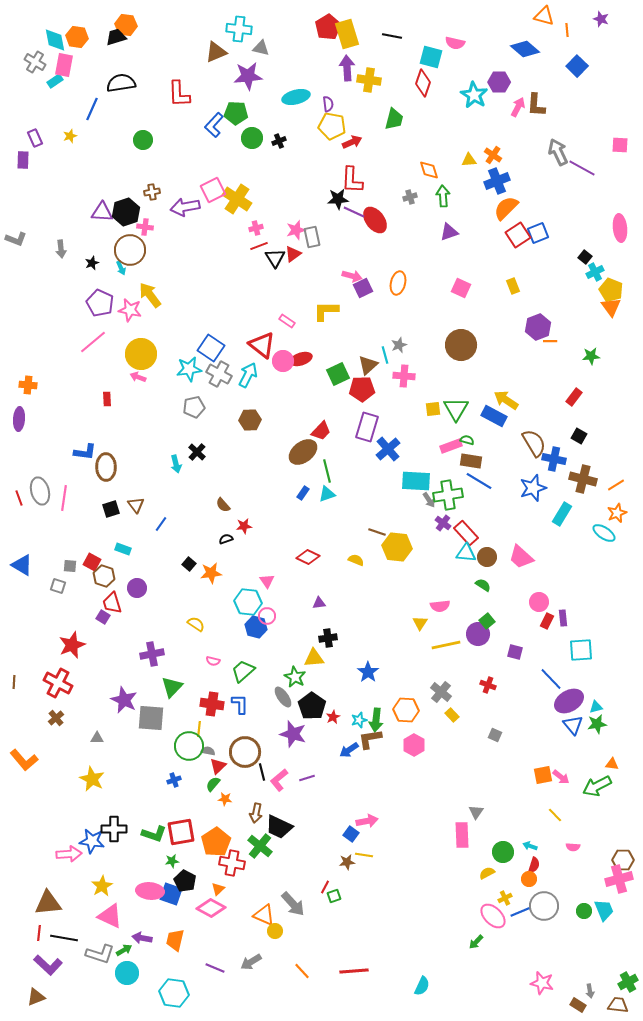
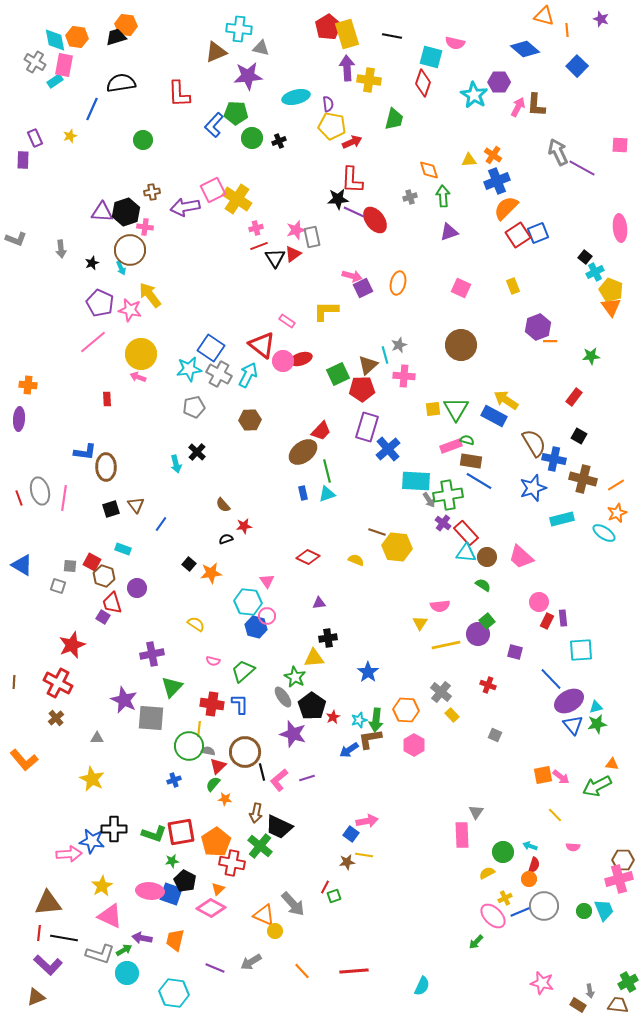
blue rectangle at (303, 493): rotated 48 degrees counterclockwise
cyan rectangle at (562, 514): moved 5 px down; rotated 45 degrees clockwise
